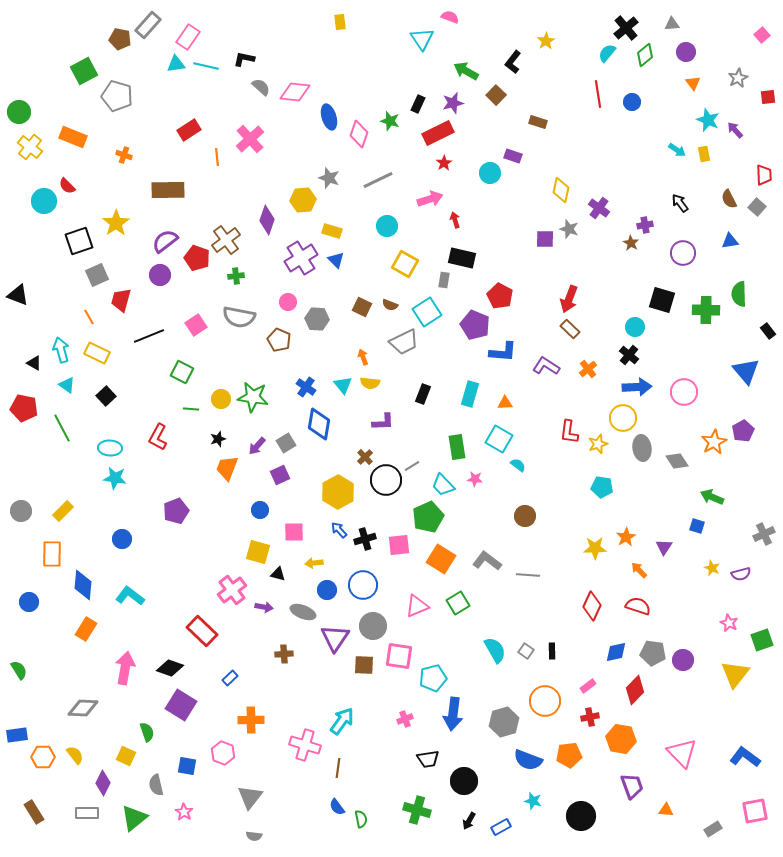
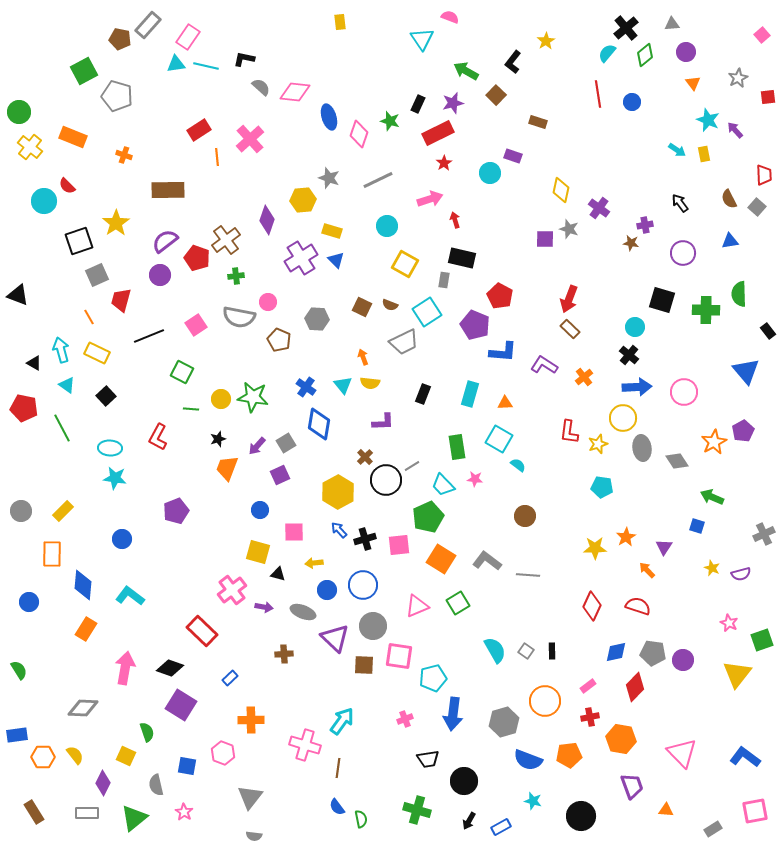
red rectangle at (189, 130): moved 10 px right
brown star at (631, 243): rotated 21 degrees counterclockwise
pink circle at (288, 302): moved 20 px left
purple L-shape at (546, 366): moved 2 px left, 1 px up
orange cross at (588, 369): moved 4 px left, 8 px down
orange arrow at (639, 570): moved 8 px right
purple triangle at (335, 638): rotated 20 degrees counterclockwise
yellow triangle at (735, 674): moved 2 px right
red diamond at (635, 690): moved 3 px up
